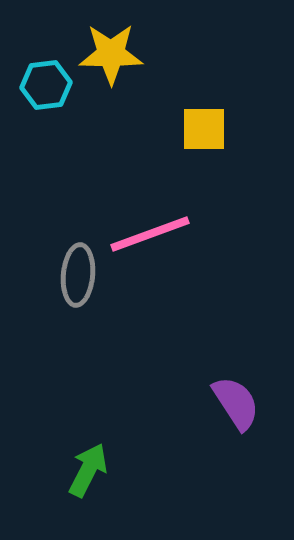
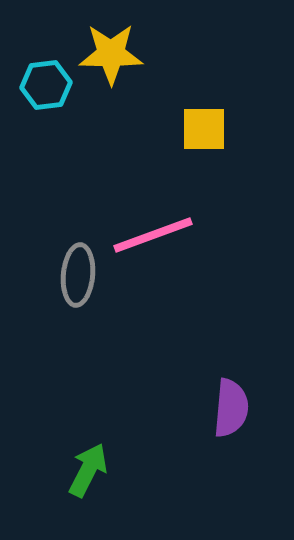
pink line: moved 3 px right, 1 px down
purple semicircle: moved 5 px left, 5 px down; rotated 38 degrees clockwise
